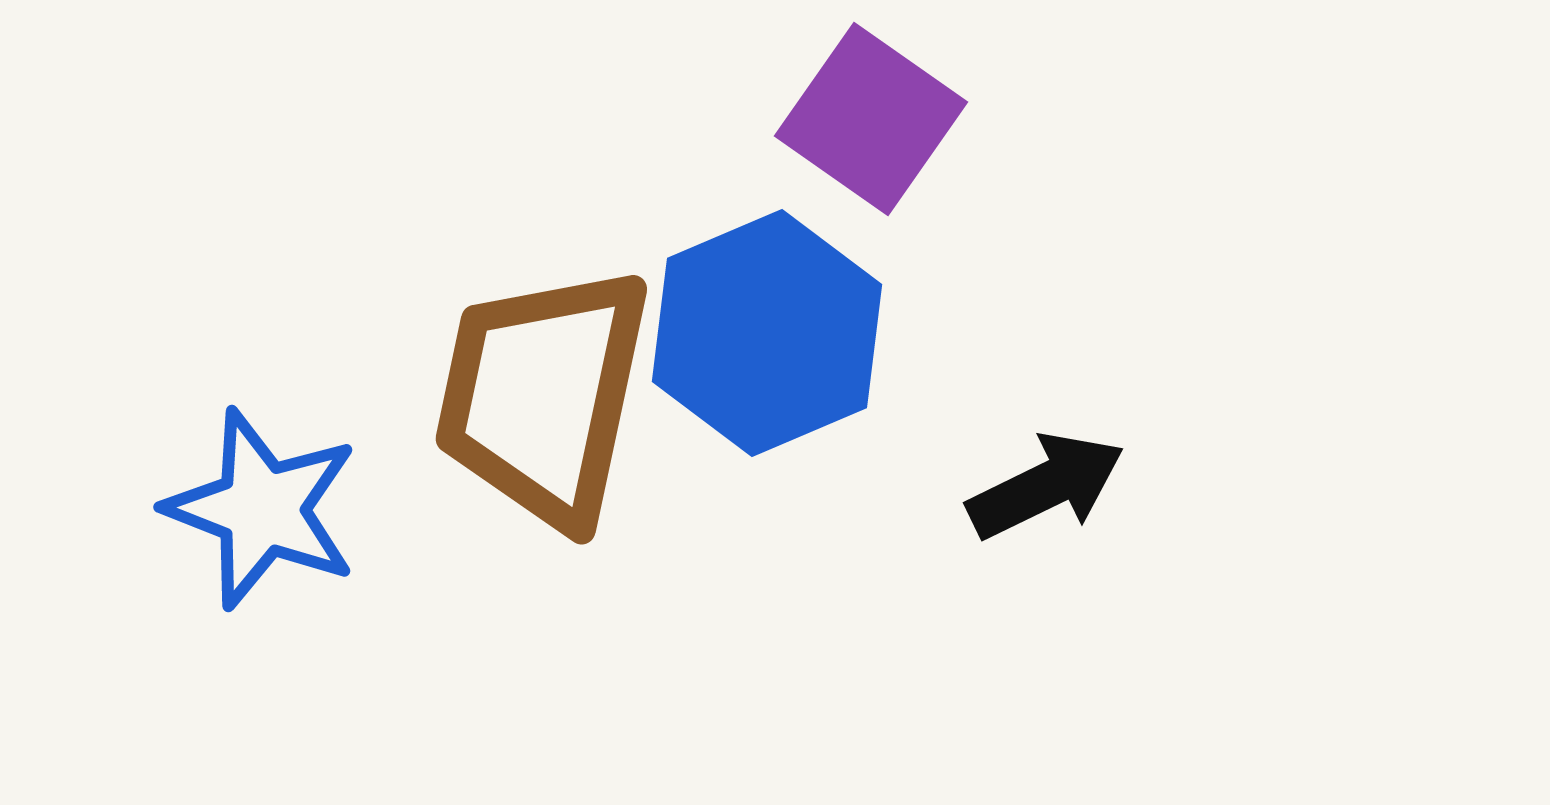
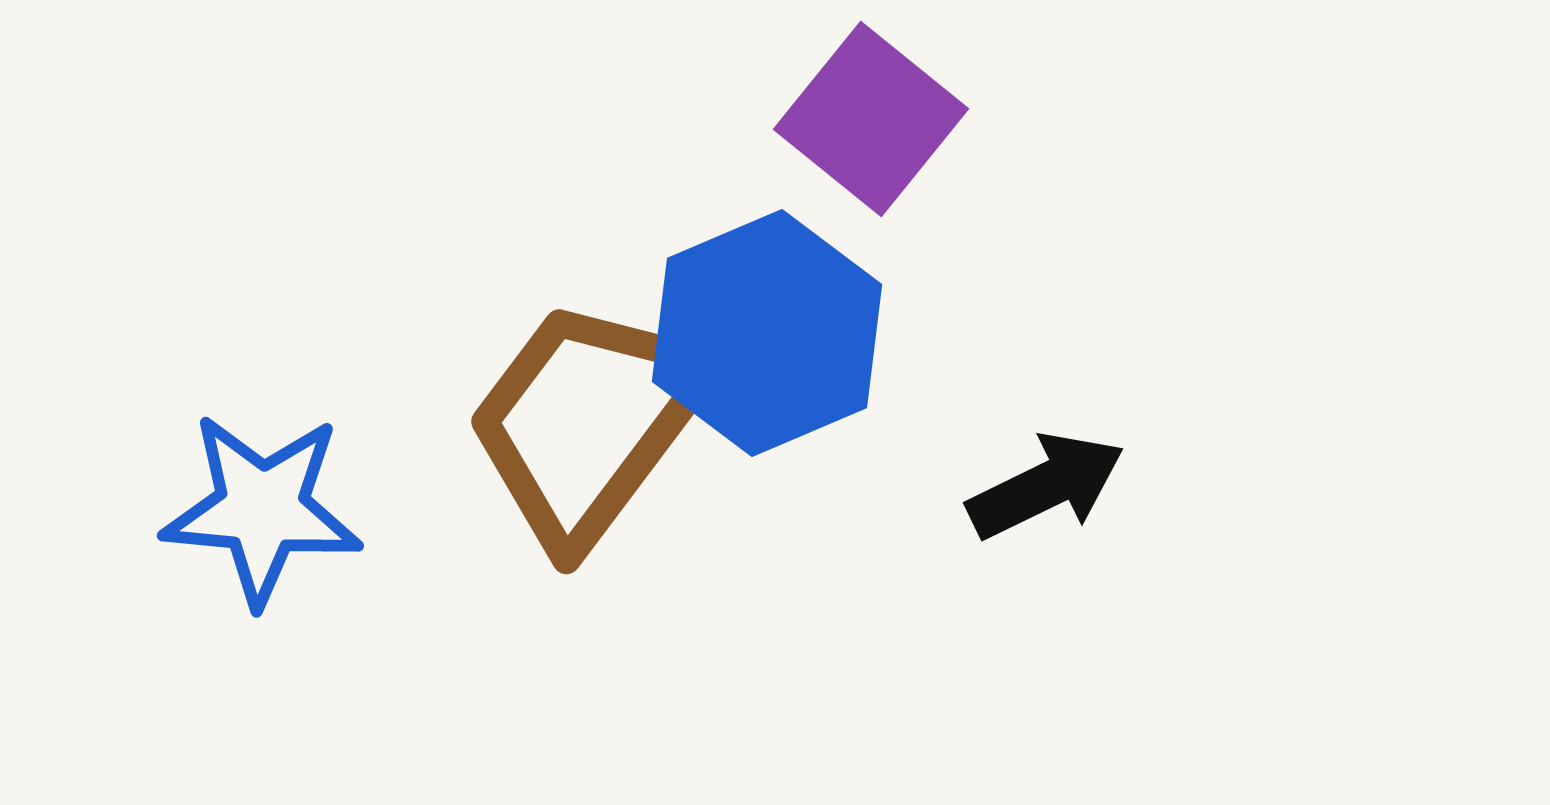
purple square: rotated 4 degrees clockwise
brown trapezoid: moved 45 px right, 26 px down; rotated 25 degrees clockwise
blue star: rotated 16 degrees counterclockwise
